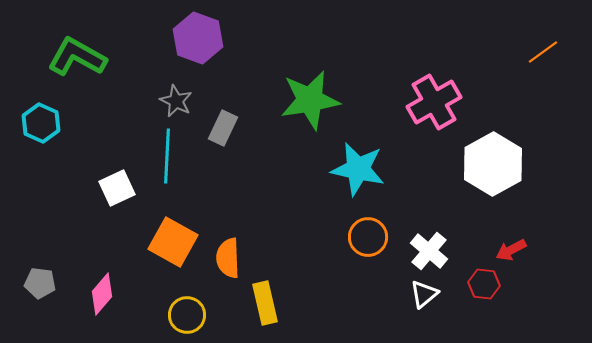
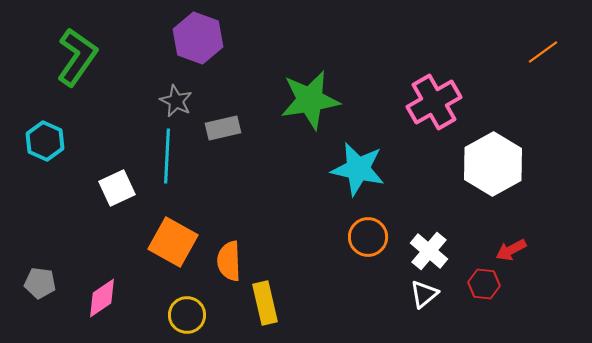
green L-shape: rotated 96 degrees clockwise
cyan hexagon: moved 4 px right, 18 px down
gray rectangle: rotated 52 degrees clockwise
orange semicircle: moved 1 px right, 3 px down
pink diamond: moved 4 px down; rotated 15 degrees clockwise
